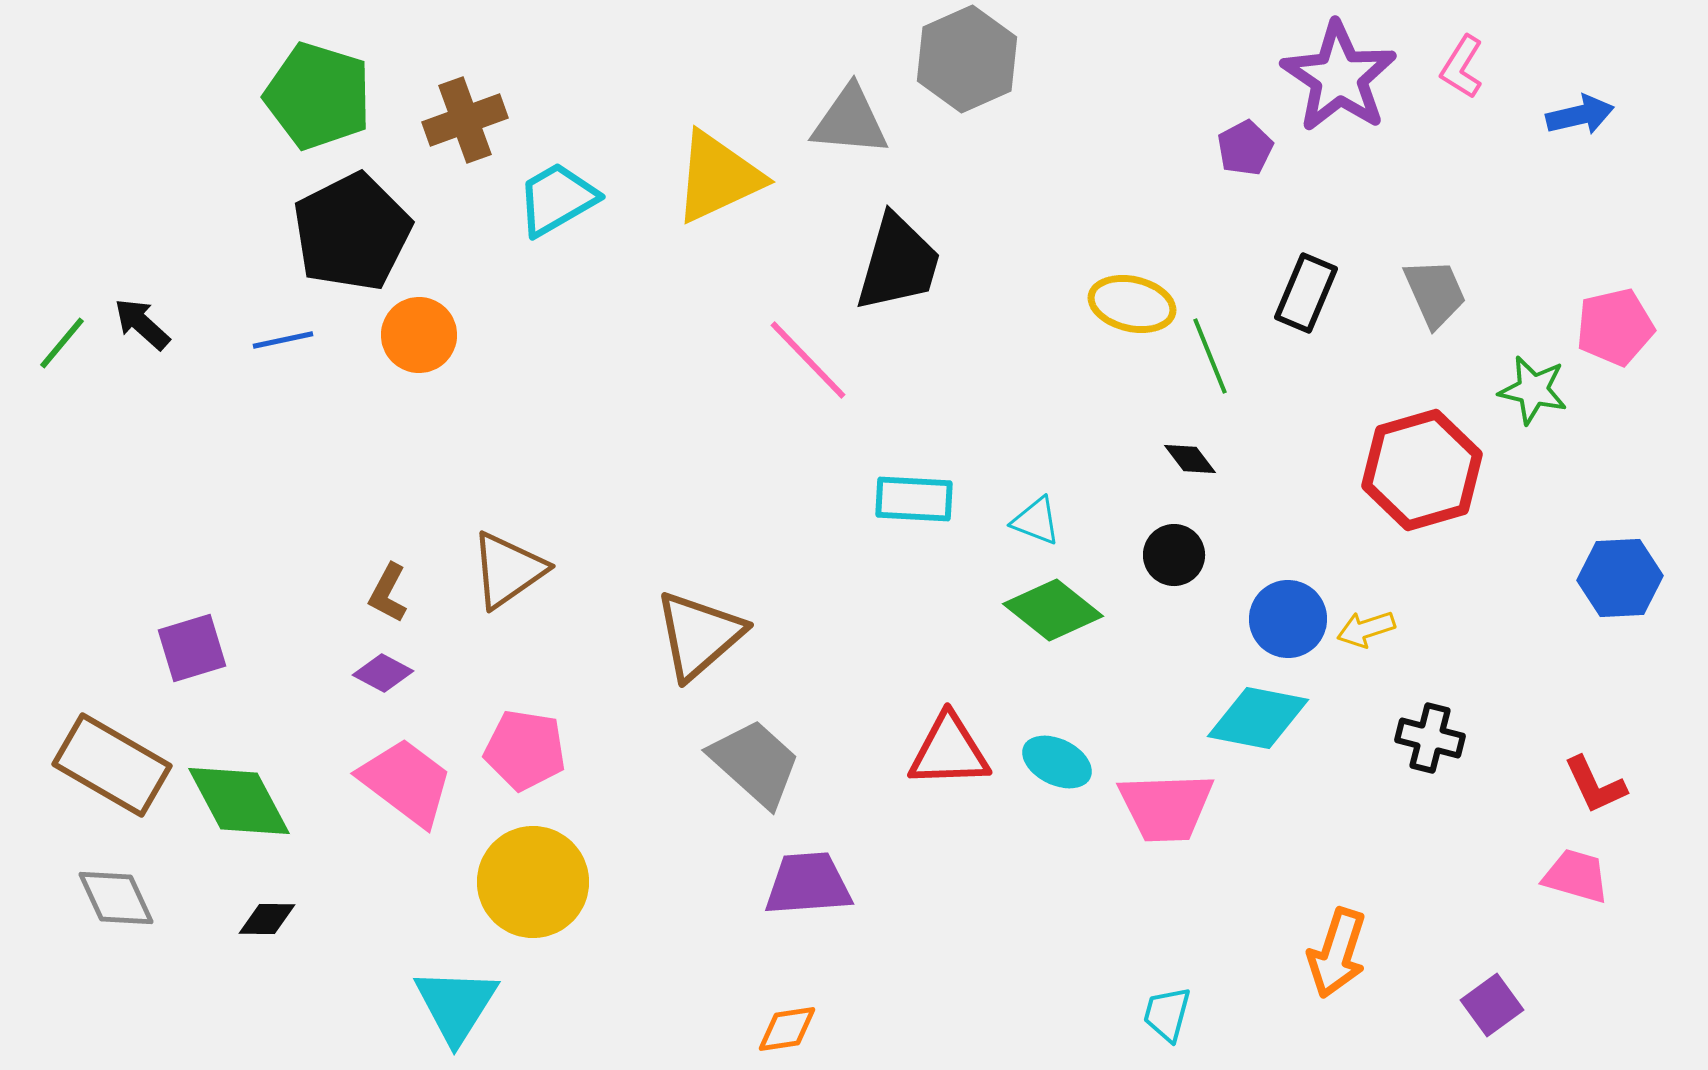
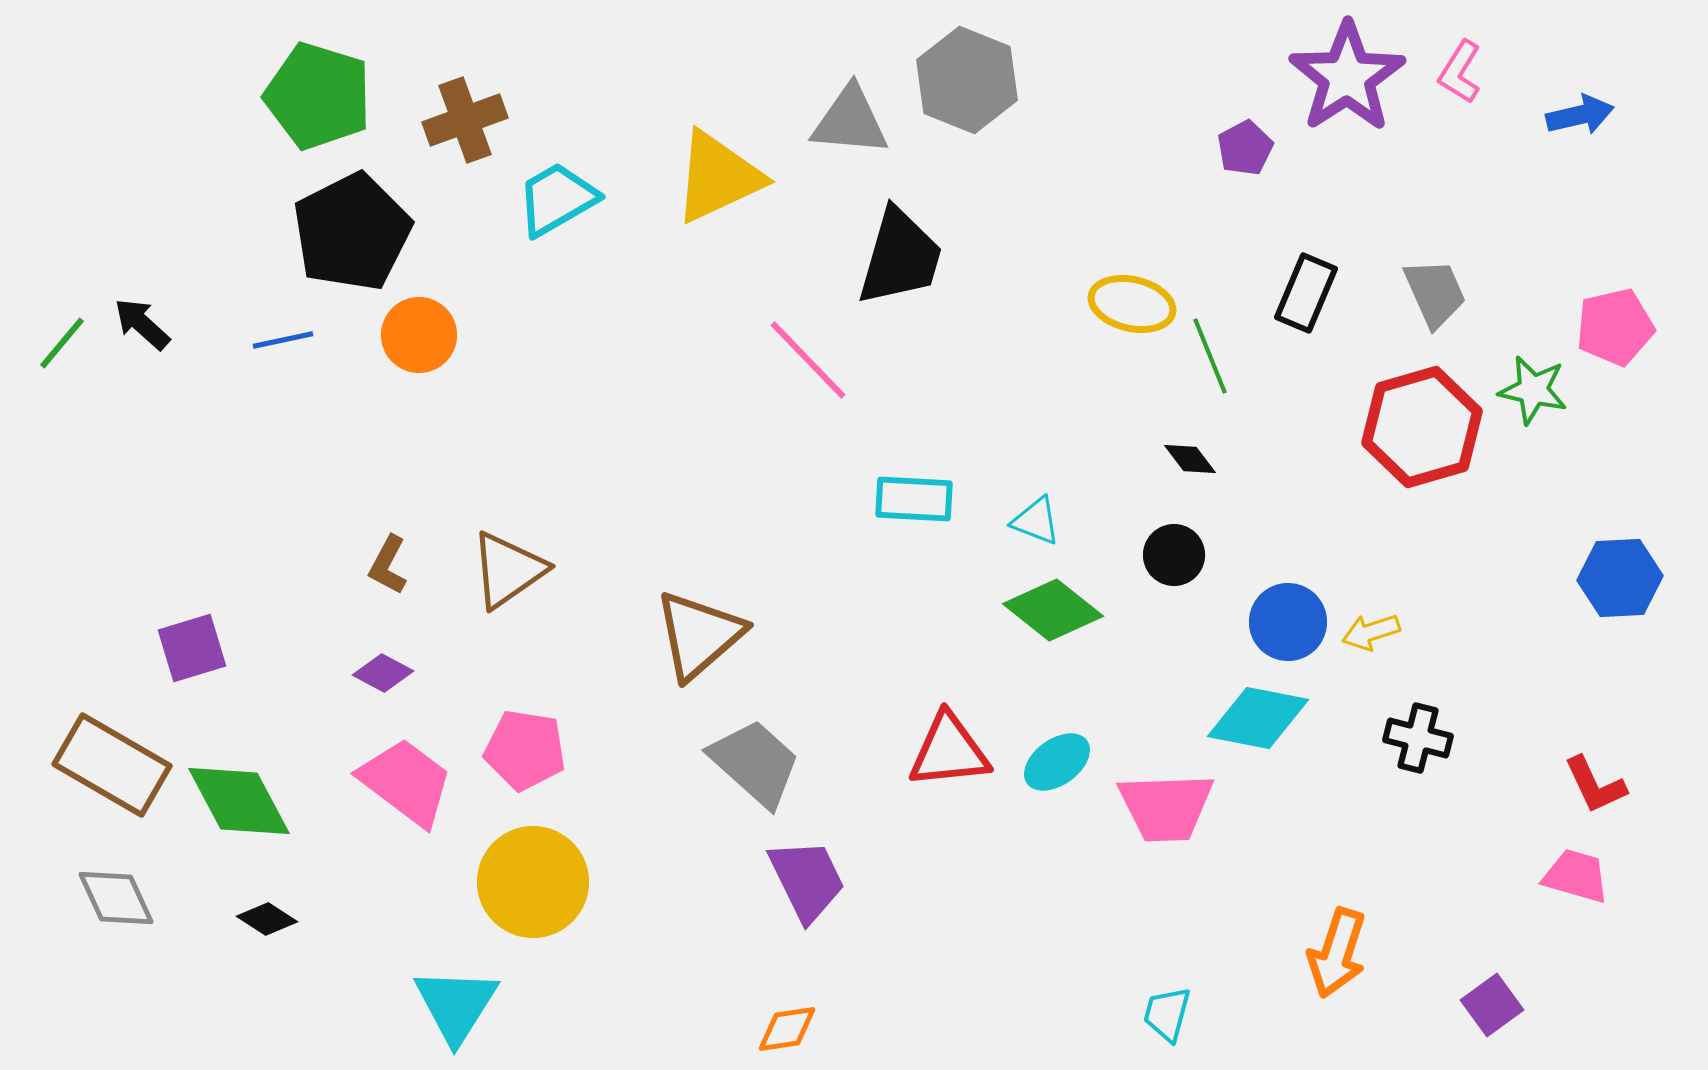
gray hexagon at (967, 59): moved 21 px down; rotated 14 degrees counterclockwise
pink L-shape at (1462, 67): moved 2 px left, 5 px down
purple star at (1339, 77): moved 8 px right; rotated 5 degrees clockwise
black trapezoid at (898, 263): moved 2 px right, 6 px up
red hexagon at (1422, 470): moved 43 px up
brown L-shape at (388, 593): moved 28 px up
blue circle at (1288, 619): moved 3 px down
yellow arrow at (1366, 629): moved 5 px right, 3 px down
black cross at (1430, 738): moved 12 px left
red triangle at (949, 751): rotated 4 degrees counterclockwise
cyan ellipse at (1057, 762): rotated 62 degrees counterclockwise
purple trapezoid at (808, 884): moved 1 px left, 4 px up; rotated 68 degrees clockwise
black diamond at (267, 919): rotated 32 degrees clockwise
